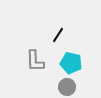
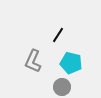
gray L-shape: moved 2 px left; rotated 25 degrees clockwise
gray circle: moved 5 px left
